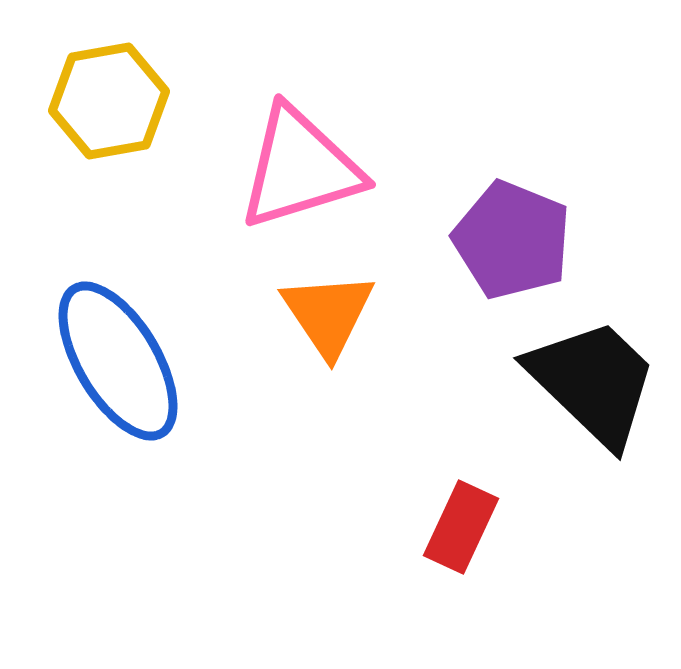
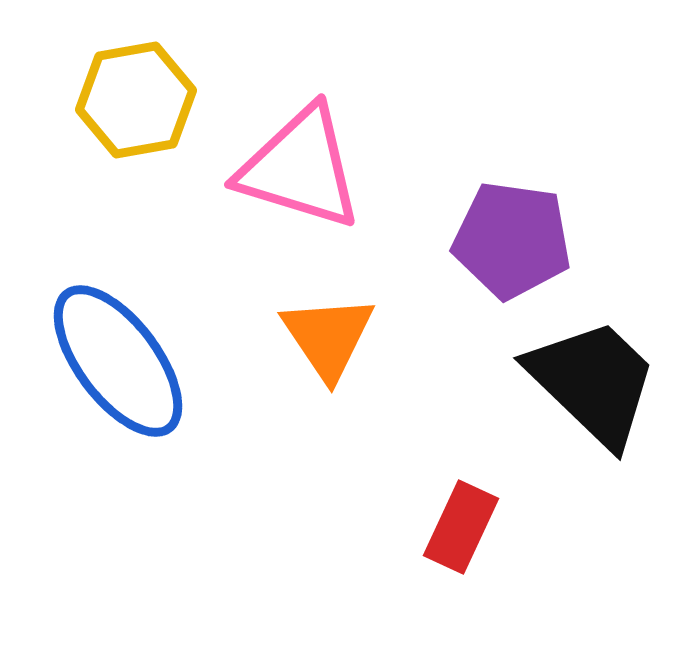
yellow hexagon: moved 27 px right, 1 px up
pink triangle: rotated 34 degrees clockwise
purple pentagon: rotated 14 degrees counterclockwise
orange triangle: moved 23 px down
blue ellipse: rotated 6 degrees counterclockwise
